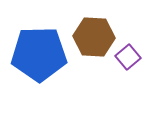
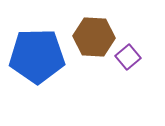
blue pentagon: moved 2 px left, 2 px down
